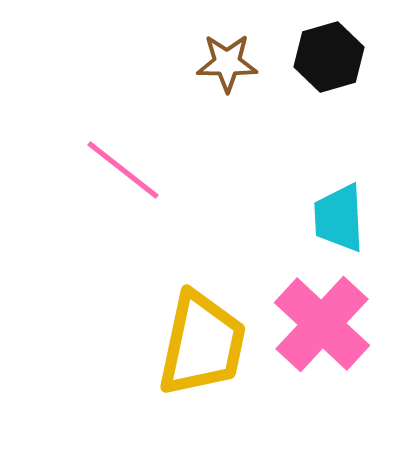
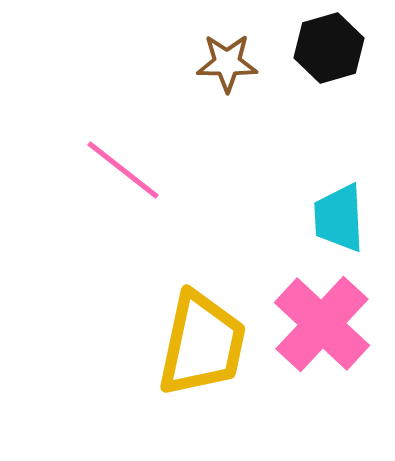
black hexagon: moved 9 px up
